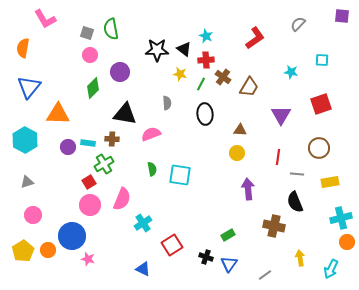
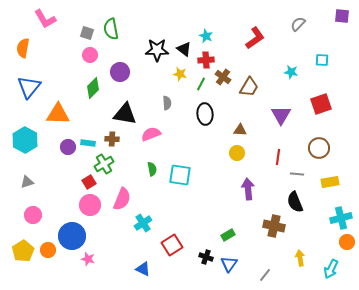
gray line at (265, 275): rotated 16 degrees counterclockwise
